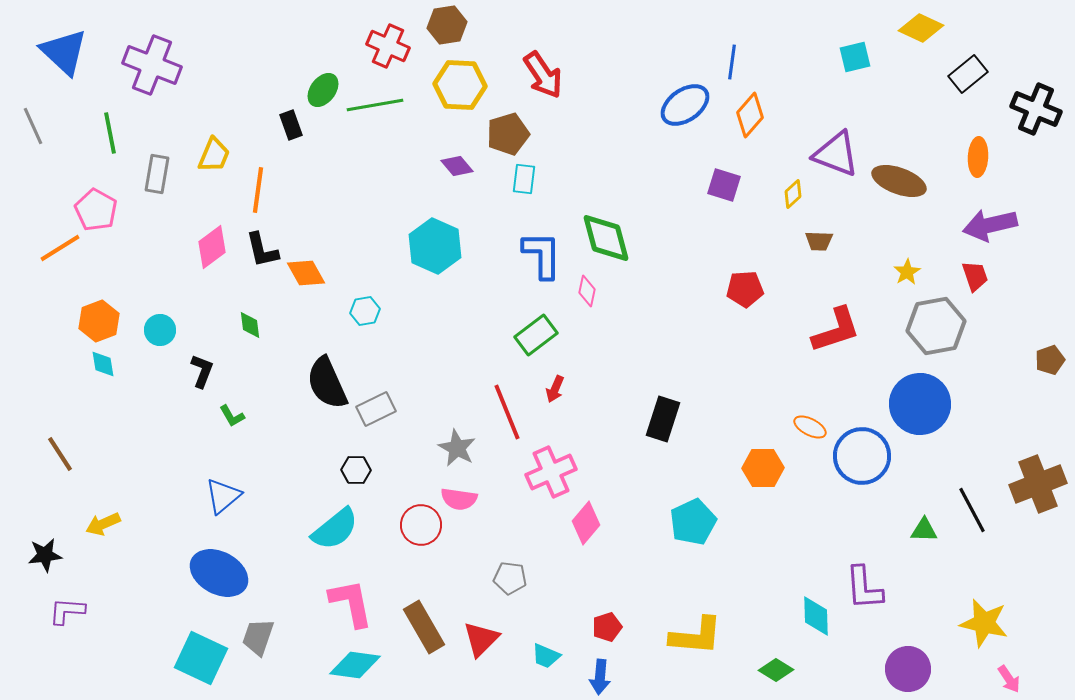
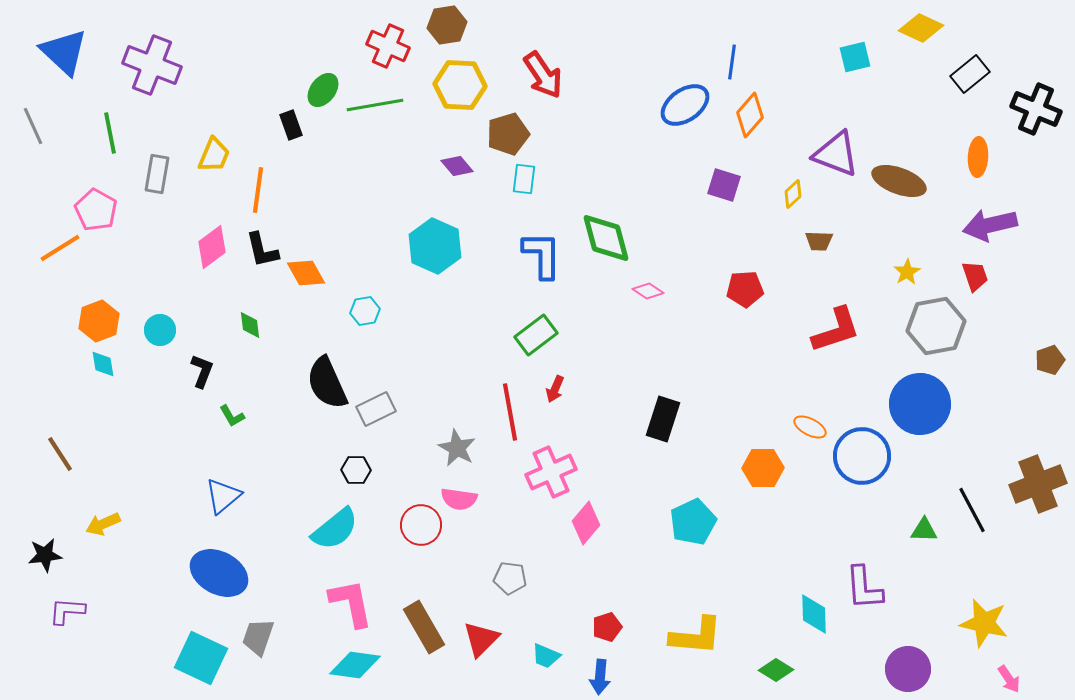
black rectangle at (968, 74): moved 2 px right
pink diamond at (587, 291): moved 61 px right; rotated 68 degrees counterclockwise
red line at (507, 412): moved 3 px right; rotated 12 degrees clockwise
cyan diamond at (816, 616): moved 2 px left, 2 px up
